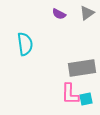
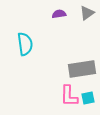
purple semicircle: rotated 144 degrees clockwise
gray rectangle: moved 1 px down
pink L-shape: moved 1 px left, 2 px down
cyan square: moved 2 px right, 1 px up
